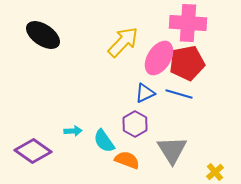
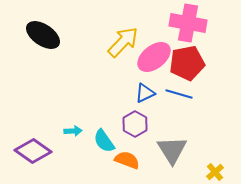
pink cross: rotated 6 degrees clockwise
pink ellipse: moved 5 px left, 1 px up; rotated 20 degrees clockwise
